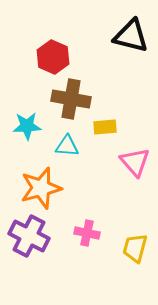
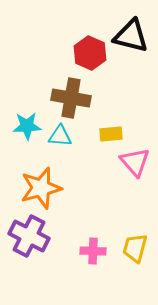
red hexagon: moved 37 px right, 4 px up
brown cross: moved 1 px up
yellow rectangle: moved 6 px right, 7 px down
cyan triangle: moved 7 px left, 10 px up
pink cross: moved 6 px right, 18 px down; rotated 10 degrees counterclockwise
